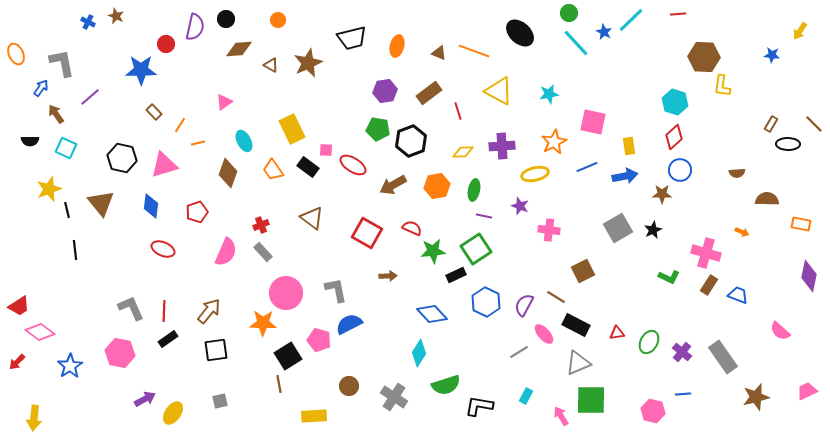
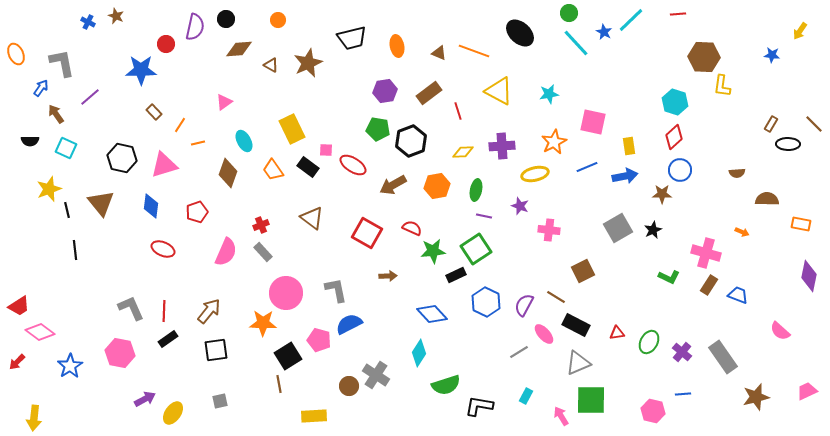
orange ellipse at (397, 46): rotated 25 degrees counterclockwise
green ellipse at (474, 190): moved 2 px right
gray cross at (394, 397): moved 18 px left, 22 px up
